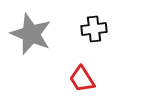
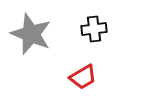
red trapezoid: moved 1 px right, 2 px up; rotated 88 degrees counterclockwise
